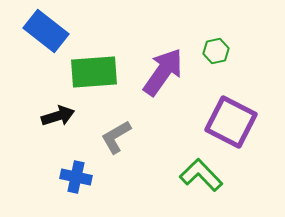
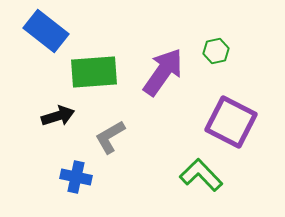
gray L-shape: moved 6 px left
